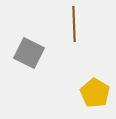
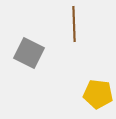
yellow pentagon: moved 3 px right, 1 px down; rotated 24 degrees counterclockwise
